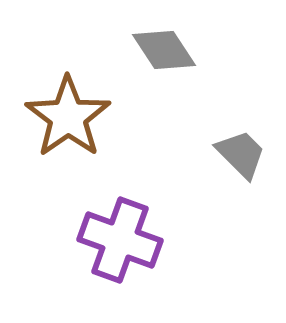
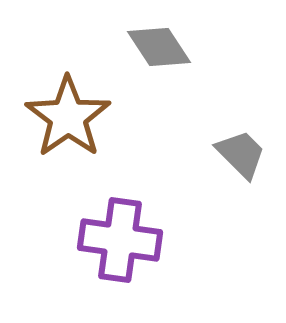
gray diamond: moved 5 px left, 3 px up
purple cross: rotated 12 degrees counterclockwise
